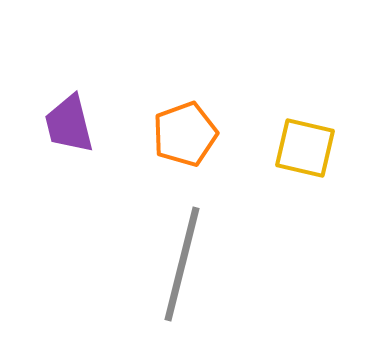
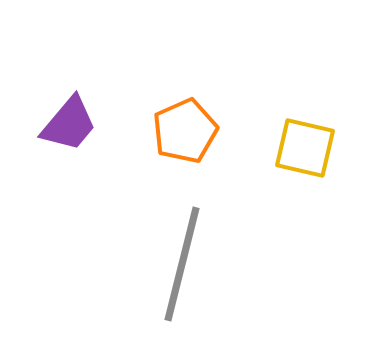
purple trapezoid: rotated 126 degrees counterclockwise
orange pentagon: moved 3 px up; rotated 4 degrees counterclockwise
